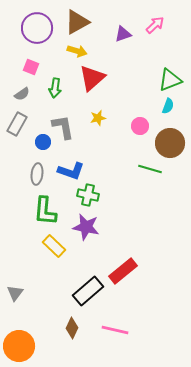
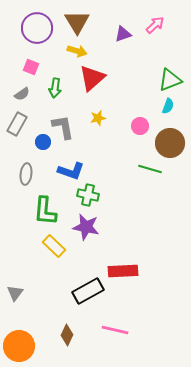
brown triangle: rotated 32 degrees counterclockwise
gray ellipse: moved 11 px left
red rectangle: rotated 36 degrees clockwise
black rectangle: rotated 12 degrees clockwise
brown diamond: moved 5 px left, 7 px down
